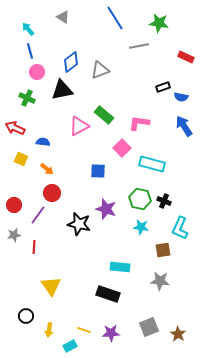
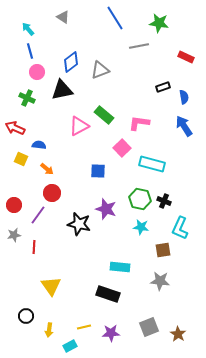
blue semicircle at (181, 97): moved 3 px right; rotated 112 degrees counterclockwise
blue semicircle at (43, 142): moved 4 px left, 3 px down
yellow line at (84, 330): moved 3 px up; rotated 32 degrees counterclockwise
